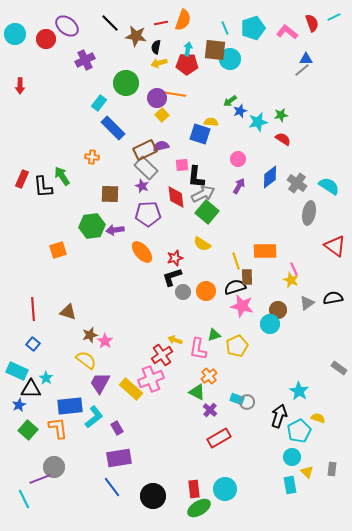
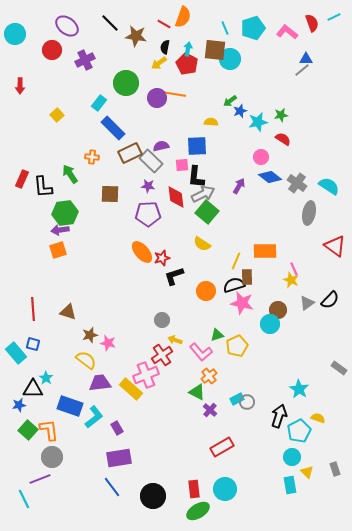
orange semicircle at (183, 20): moved 3 px up
red line at (161, 23): moved 3 px right, 1 px down; rotated 40 degrees clockwise
red circle at (46, 39): moved 6 px right, 11 px down
black semicircle at (156, 47): moved 9 px right
yellow arrow at (159, 63): rotated 21 degrees counterclockwise
red pentagon at (187, 64): rotated 25 degrees clockwise
yellow square at (162, 115): moved 105 px left
blue square at (200, 134): moved 3 px left, 12 px down; rotated 20 degrees counterclockwise
brown rectangle at (145, 150): moved 15 px left, 3 px down
pink circle at (238, 159): moved 23 px right, 2 px up
gray rectangle at (146, 168): moved 5 px right, 7 px up
green arrow at (62, 176): moved 8 px right, 2 px up
blue diamond at (270, 177): rotated 75 degrees clockwise
purple star at (142, 186): moved 6 px right; rotated 16 degrees counterclockwise
green hexagon at (92, 226): moved 27 px left, 13 px up
purple arrow at (115, 230): moved 55 px left
red star at (175, 258): moved 13 px left
yellow line at (236, 261): rotated 42 degrees clockwise
black L-shape at (172, 277): moved 2 px right, 1 px up
black semicircle at (235, 287): moved 1 px left, 2 px up
gray circle at (183, 292): moved 21 px left, 28 px down
black semicircle at (333, 298): moved 3 px left, 2 px down; rotated 144 degrees clockwise
pink star at (242, 306): moved 3 px up
green triangle at (214, 335): moved 3 px right
pink star at (105, 341): moved 3 px right, 2 px down; rotated 21 degrees counterclockwise
blue square at (33, 344): rotated 24 degrees counterclockwise
pink L-shape at (198, 349): moved 3 px right, 3 px down; rotated 50 degrees counterclockwise
cyan rectangle at (17, 371): moved 1 px left, 18 px up; rotated 25 degrees clockwise
pink cross at (151, 379): moved 5 px left, 4 px up
purple trapezoid at (100, 383): rotated 55 degrees clockwise
black triangle at (31, 389): moved 2 px right
cyan star at (299, 391): moved 2 px up
cyan rectangle at (237, 399): rotated 48 degrees counterclockwise
blue star at (19, 405): rotated 16 degrees clockwise
blue rectangle at (70, 406): rotated 25 degrees clockwise
orange L-shape at (58, 428): moved 9 px left, 2 px down
red rectangle at (219, 438): moved 3 px right, 9 px down
gray circle at (54, 467): moved 2 px left, 10 px up
gray rectangle at (332, 469): moved 3 px right; rotated 24 degrees counterclockwise
green ellipse at (199, 508): moved 1 px left, 3 px down
